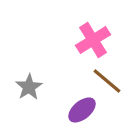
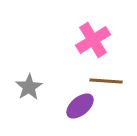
brown line: moved 1 px left; rotated 36 degrees counterclockwise
purple ellipse: moved 2 px left, 4 px up
